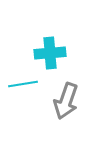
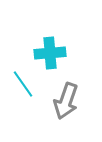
cyan line: rotated 64 degrees clockwise
